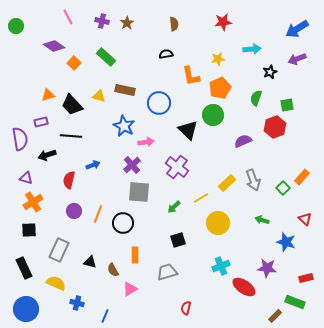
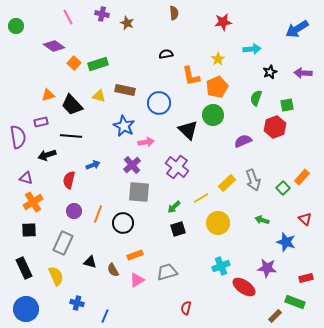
purple cross at (102, 21): moved 7 px up
brown star at (127, 23): rotated 16 degrees counterclockwise
brown semicircle at (174, 24): moved 11 px up
green rectangle at (106, 57): moved 8 px left, 7 px down; rotated 60 degrees counterclockwise
yellow star at (218, 59): rotated 24 degrees counterclockwise
purple arrow at (297, 59): moved 6 px right, 14 px down; rotated 24 degrees clockwise
orange pentagon at (220, 88): moved 3 px left, 1 px up
purple semicircle at (20, 139): moved 2 px left, 2 px up
black square at (178, 240): moved 11 px up
gray rectangle at (59, 250): moved 4 px right, 7 px up
orange rectangle at (135, 255): rotated 70 degrees clockwise
yellow semicircle at (56, 283): moved 7 px up; rotated 42 degrees clockwise
pink triangle at (130, 289): moved 7 px right, 9 px up
